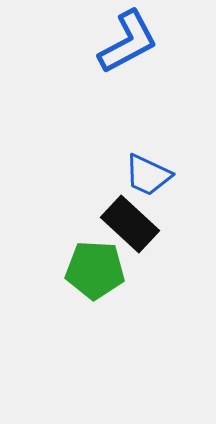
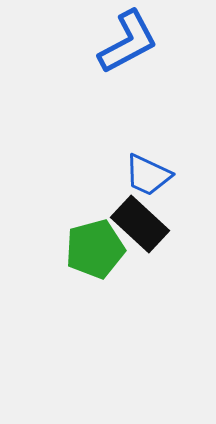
black rectangle: moved 10 px right
green pentagon: moved 21 px up; rotated 18 degrees counterclockwise
